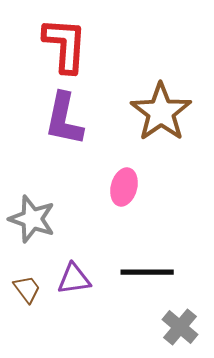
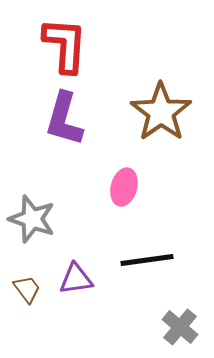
purple L-shape: rotated 4 degrees clockwise
black line: moved 12 px up; rotated 8 degrees counterclockwise
purple triangle: moved 2 px right
